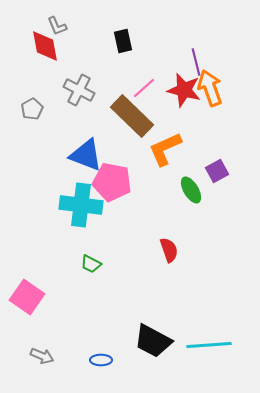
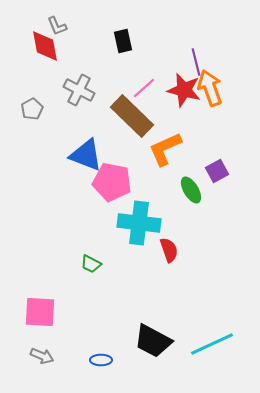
cyan cross: moved 58 px right, 18 px down
pink square: moved 13 px right, 15 px down; rotated 32 degrees counterclockwise
cyan line: moved 3 px right, 1 px up; rotated 21 degrees counterclockwise
